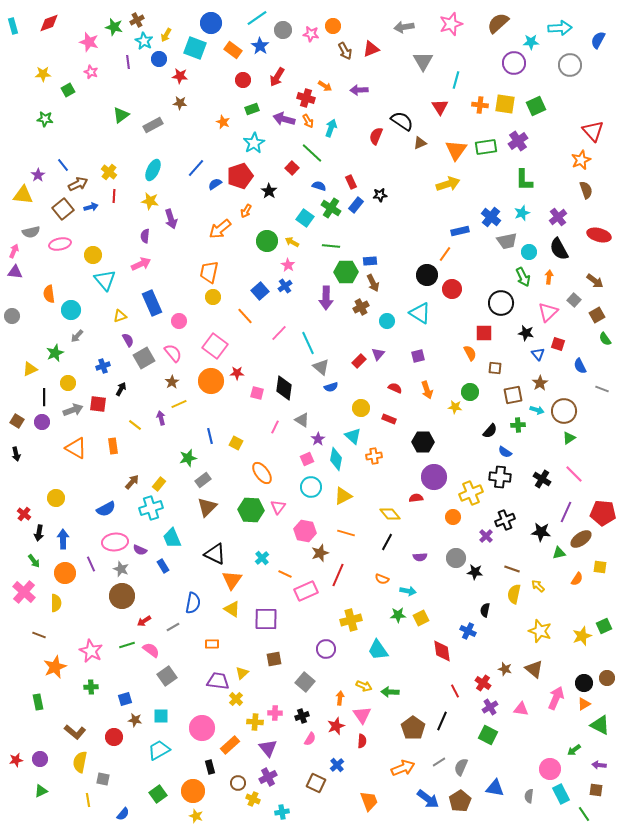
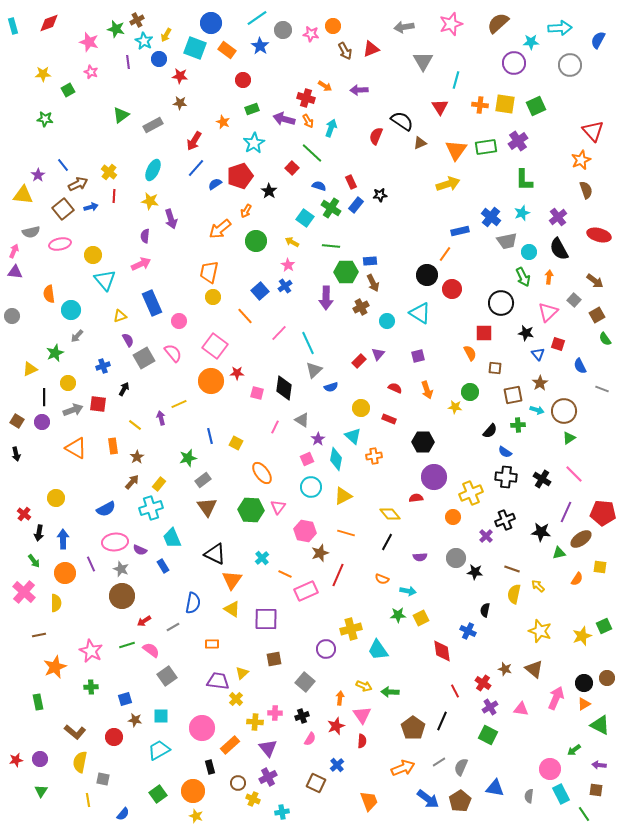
green star at (114, 27): moved 2 px right, 2 px down
orange rectangle at (233, 50): moved 6 px left
red arrow at (277, 77): moved 83 px left, 64 px down
green circle at (267, 241): moved 11 px left
gray triangle at (321, 367): moved 7 px left, 3 px down; rotated 36 degrees clockwise
brown star at (172, 382): moved 35 px left, 75 px down
black arrow at (121, 389): moved 3 px right
black cross at (500, 477): moved 6 px right
brown triangle at (207, 507): rotated 20 degrees counterclockwise
yellow cross at (351, 620): moved 9 px down
brown line at (39, 635): rotated 32 degrees counterclockwise
green triangle at (41, 791): rotated 32 degrees counterclockwise
